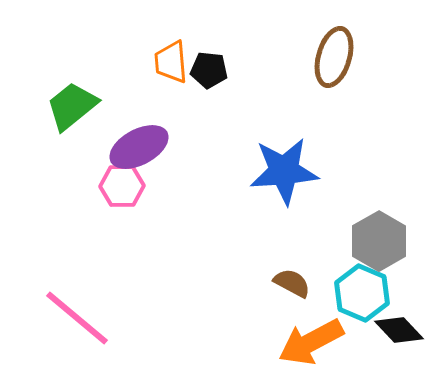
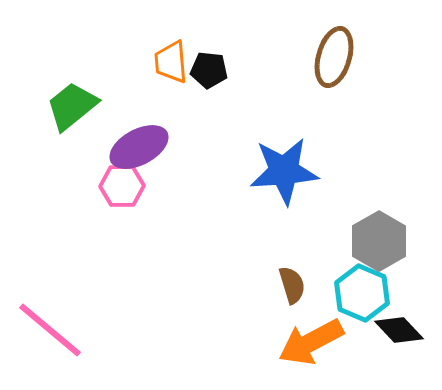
brown semicircle: moved 2 px down; rotated 45 degrees clockwise
pink line: moved 27 px left, 12 px down
